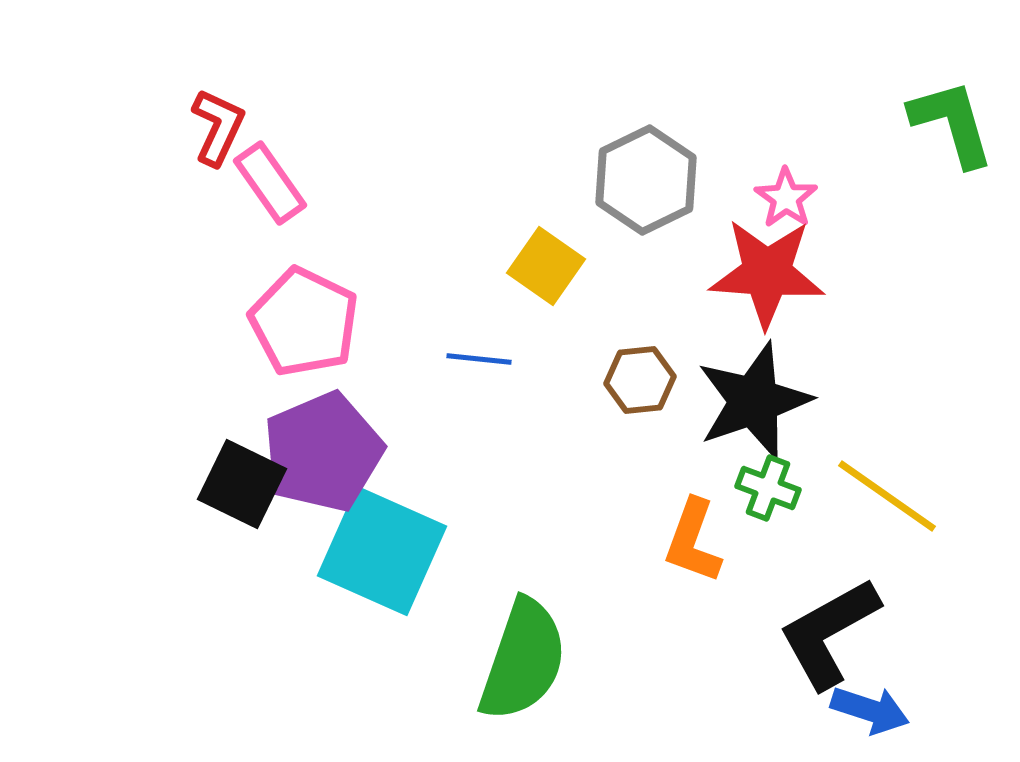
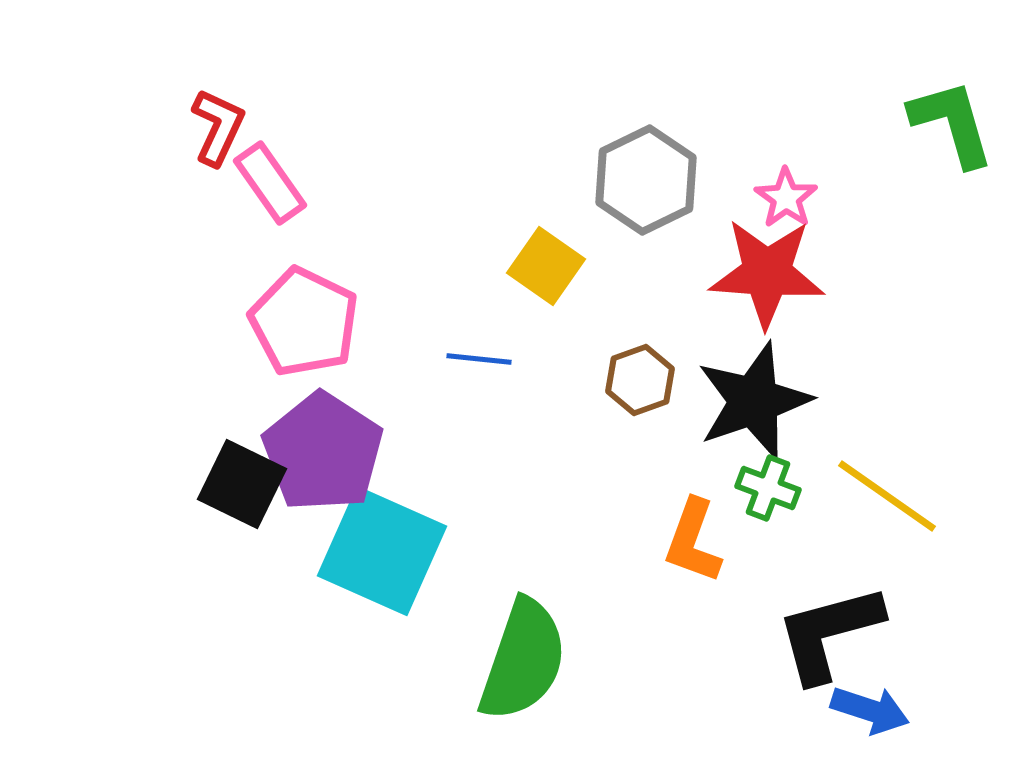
brown hexagon: rotated 14 degrees counterclockwise
purple pentagon: rotated 16 degrees counterclockwise
black L-shape: rotated 14 degrees clockwise
